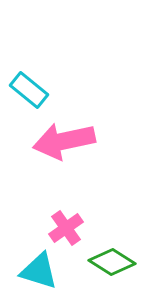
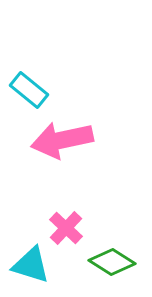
pink arrow: moved 2 px left, 1 px up
pink cross: rotated 12 degrees counterclockwise
cyan triangle: moved 8 px left, 6 px up
